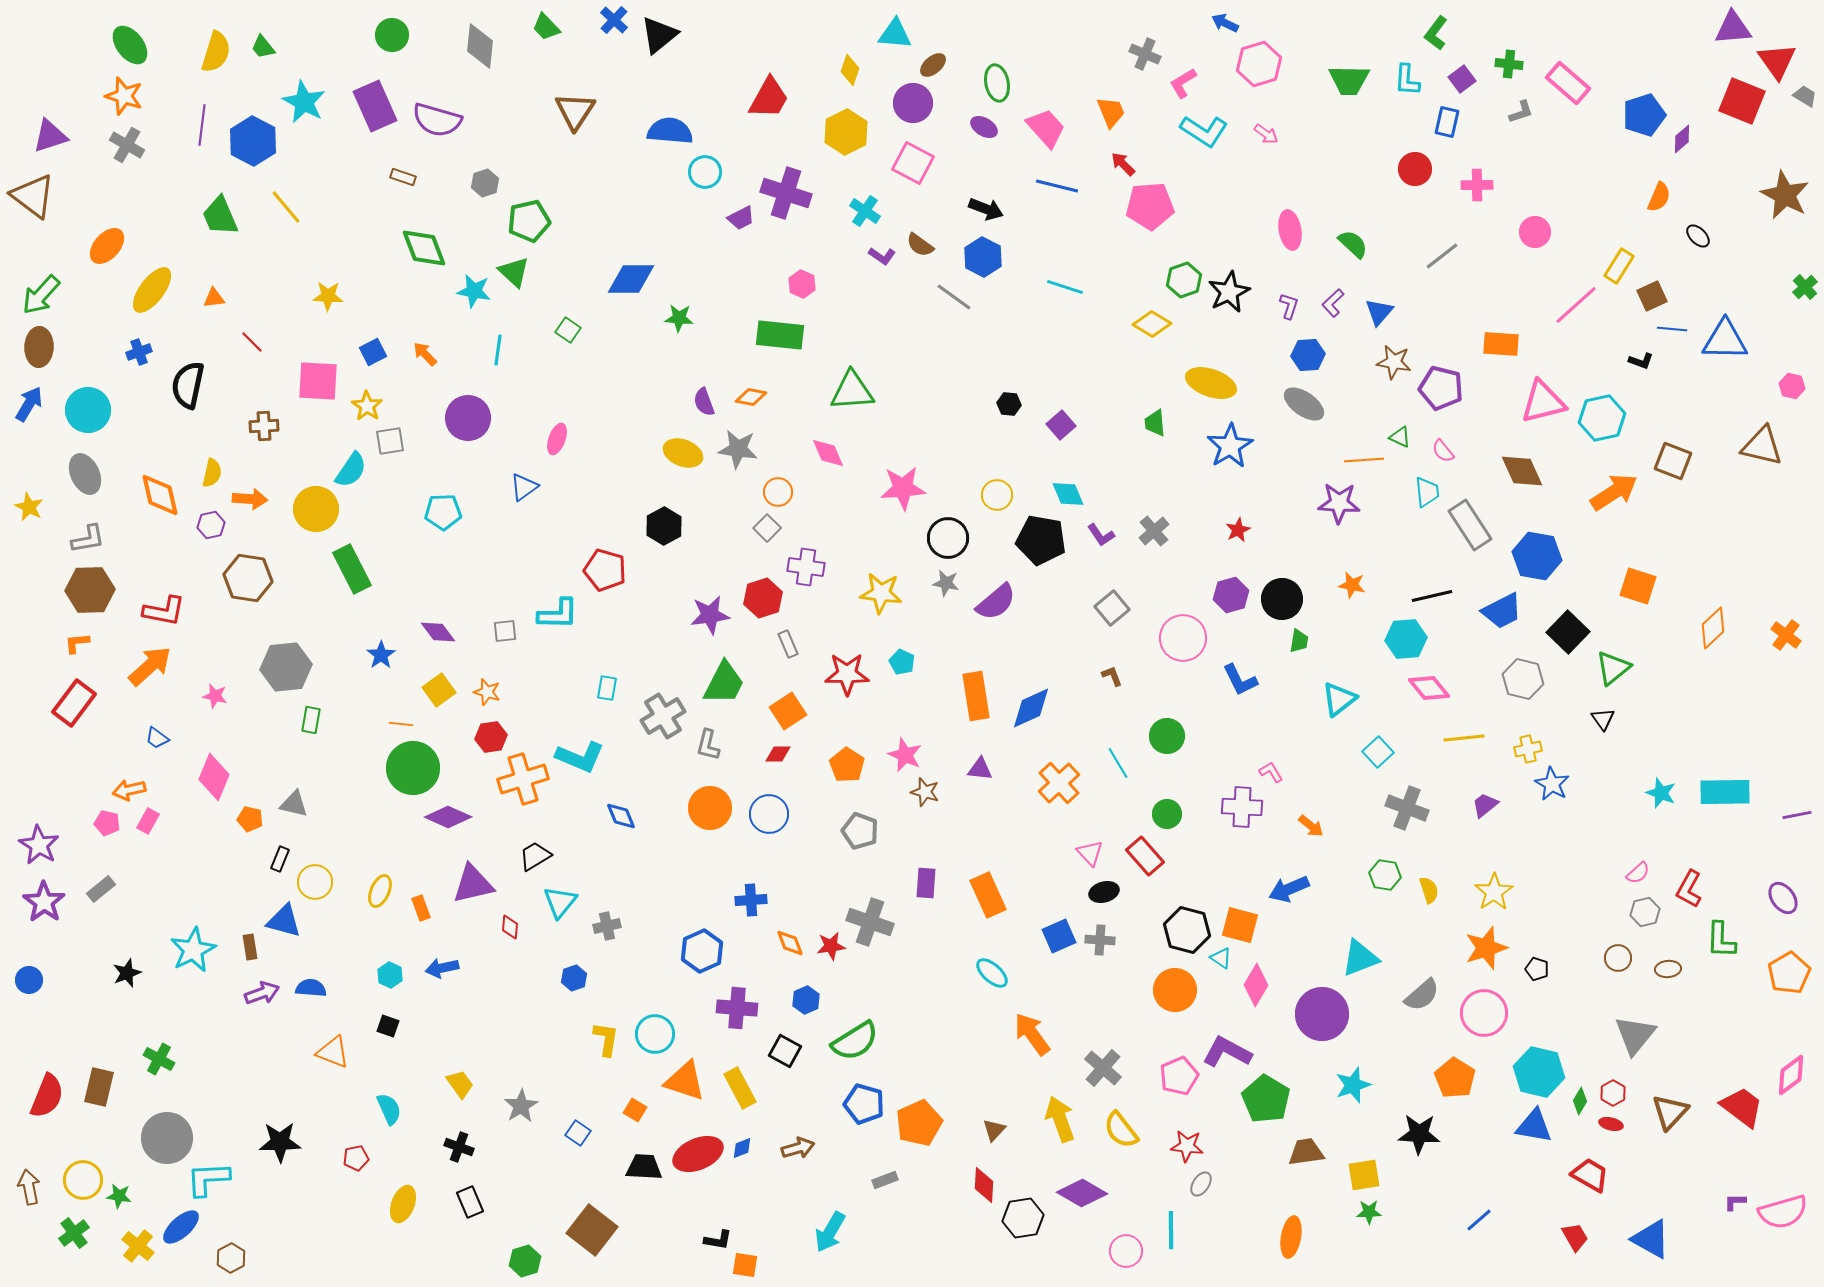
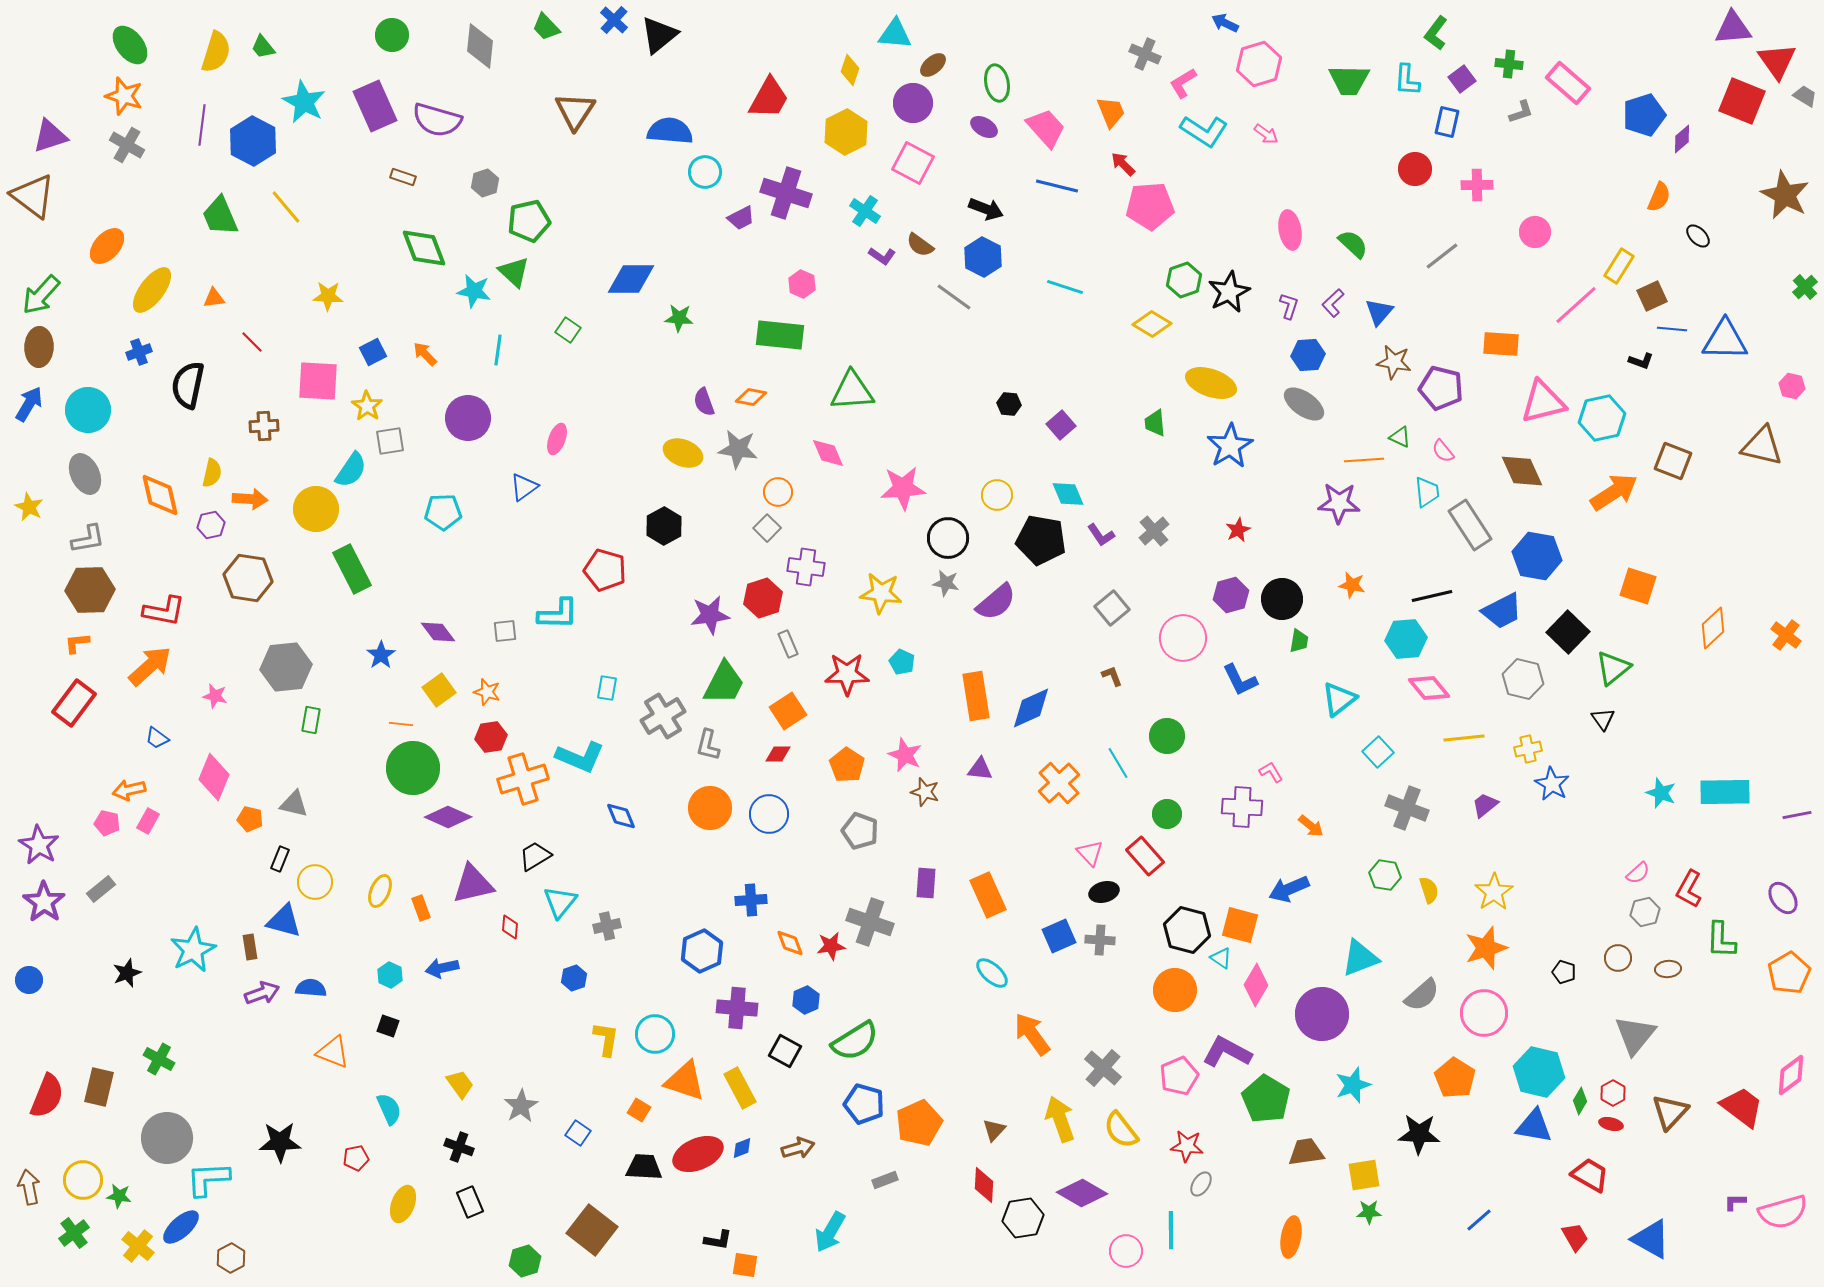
black pentagon at (1537, 969): moved 27 px right, 3 px down
orange square at (635, 1110): moved 4 px right
